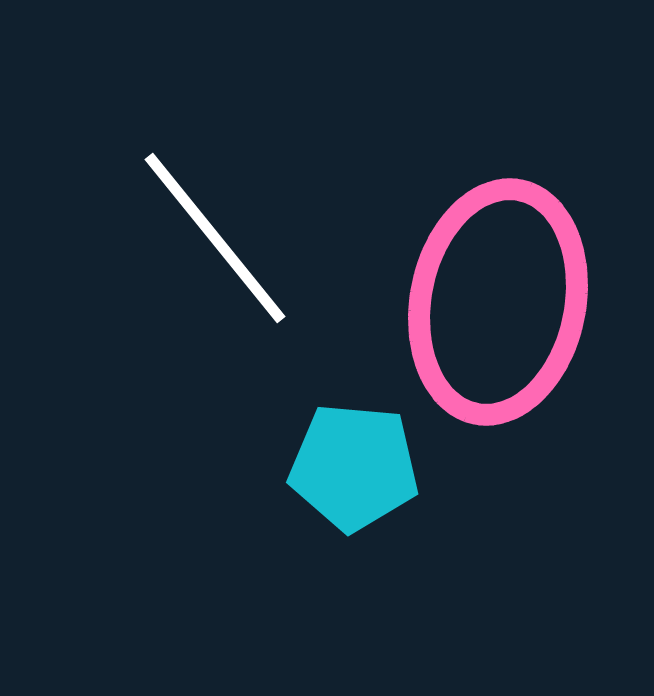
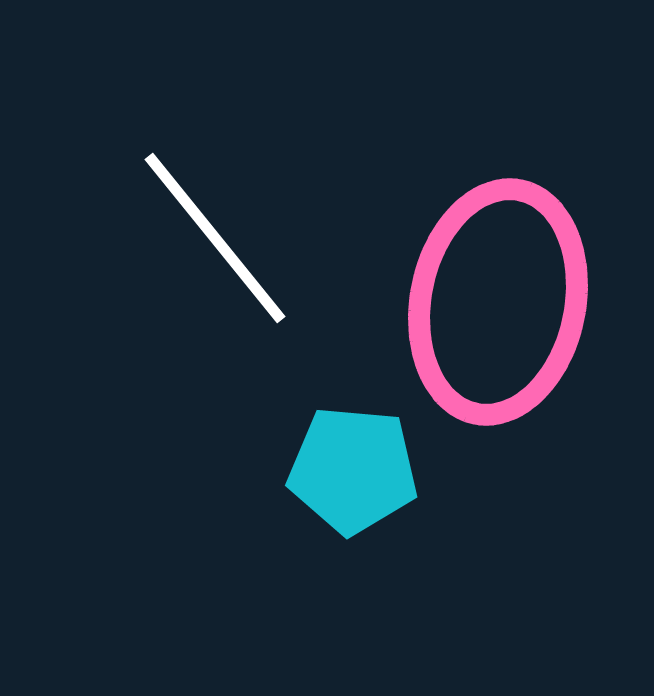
cyan pentagon: moved 1 px left, 3 px down
